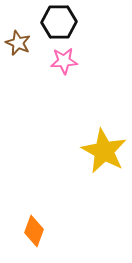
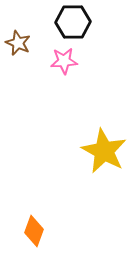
black hexagon: moved 14 px right
